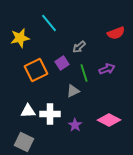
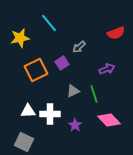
green line: moved 10 px right, 21 px down
pink diamond: rotated 20 degrees clockwise
